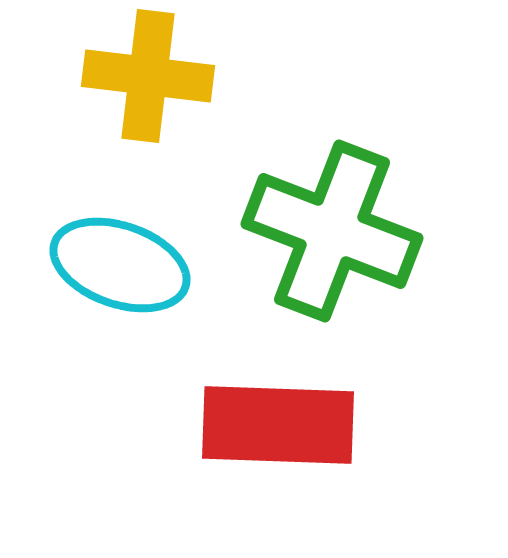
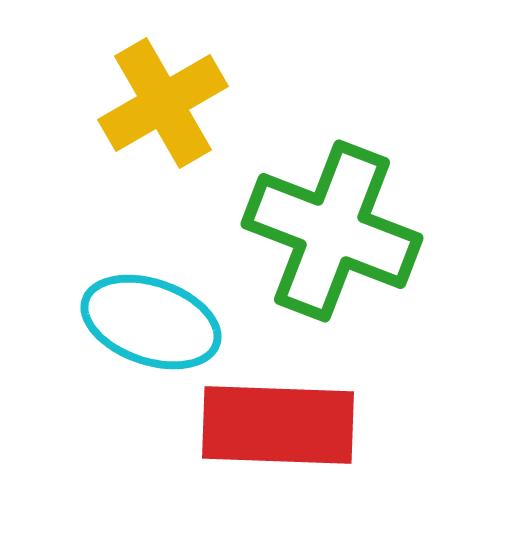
yellow cross: moved 15 px right, 27 px down; rotated 37 degrees counterclockwise
cyan ellipse: moved 31 px right, 57 px down
